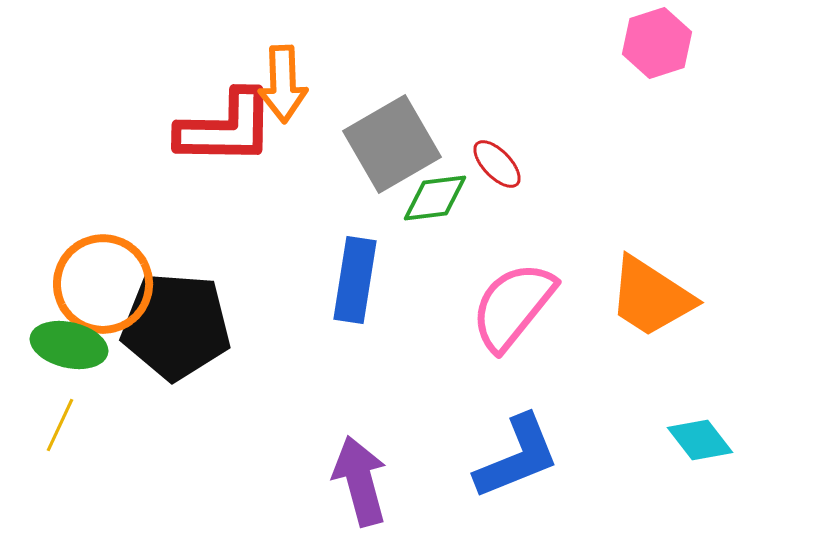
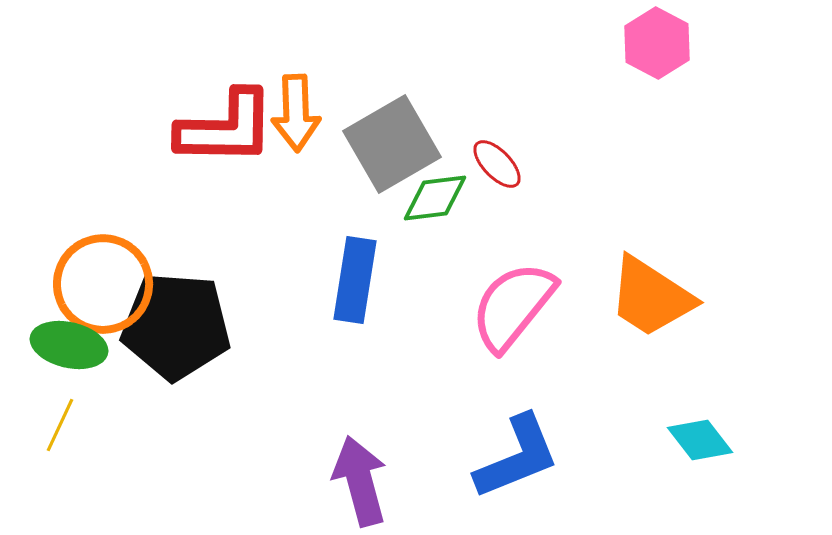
pink hexagon: rotated 14 degrees counterclockwise
orange arrow: moved 13 px right, 29 px down
